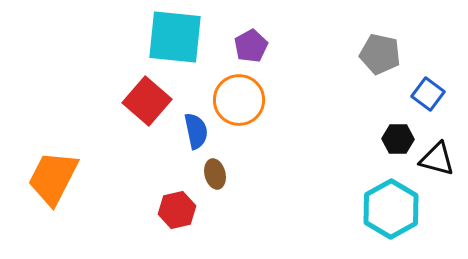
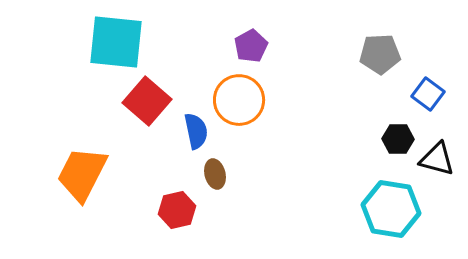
cyan square: moved 59 px left, 5 px down
gray pentagon: rotated 15 degrees counterclockwise
orange trapezoid: moved 29 px right, 4 px up
cyan hexagon: rotated 22 degrees counterclockwise
